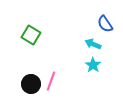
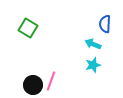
blue semicircle: rotated 36 degrees clockwise
green square: moved 3 px left, 7 px up
cyan star: rotated 21 degrees clockwise
black circle: moved 2 px right, 1 px down
